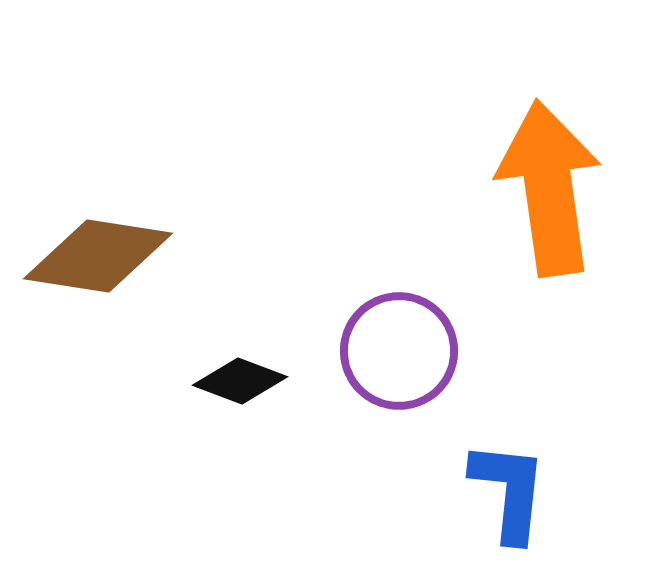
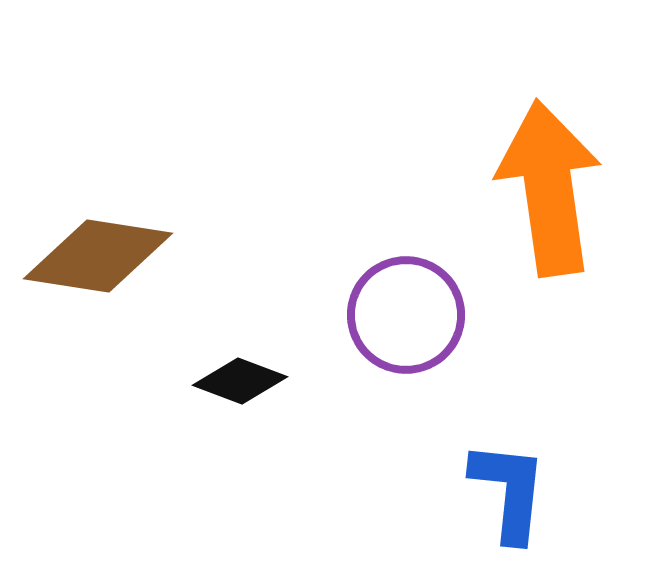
purple circle: moved 7 px right, 36 px up
